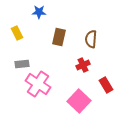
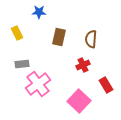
pink cross: rotated 20 degrees clockwise
